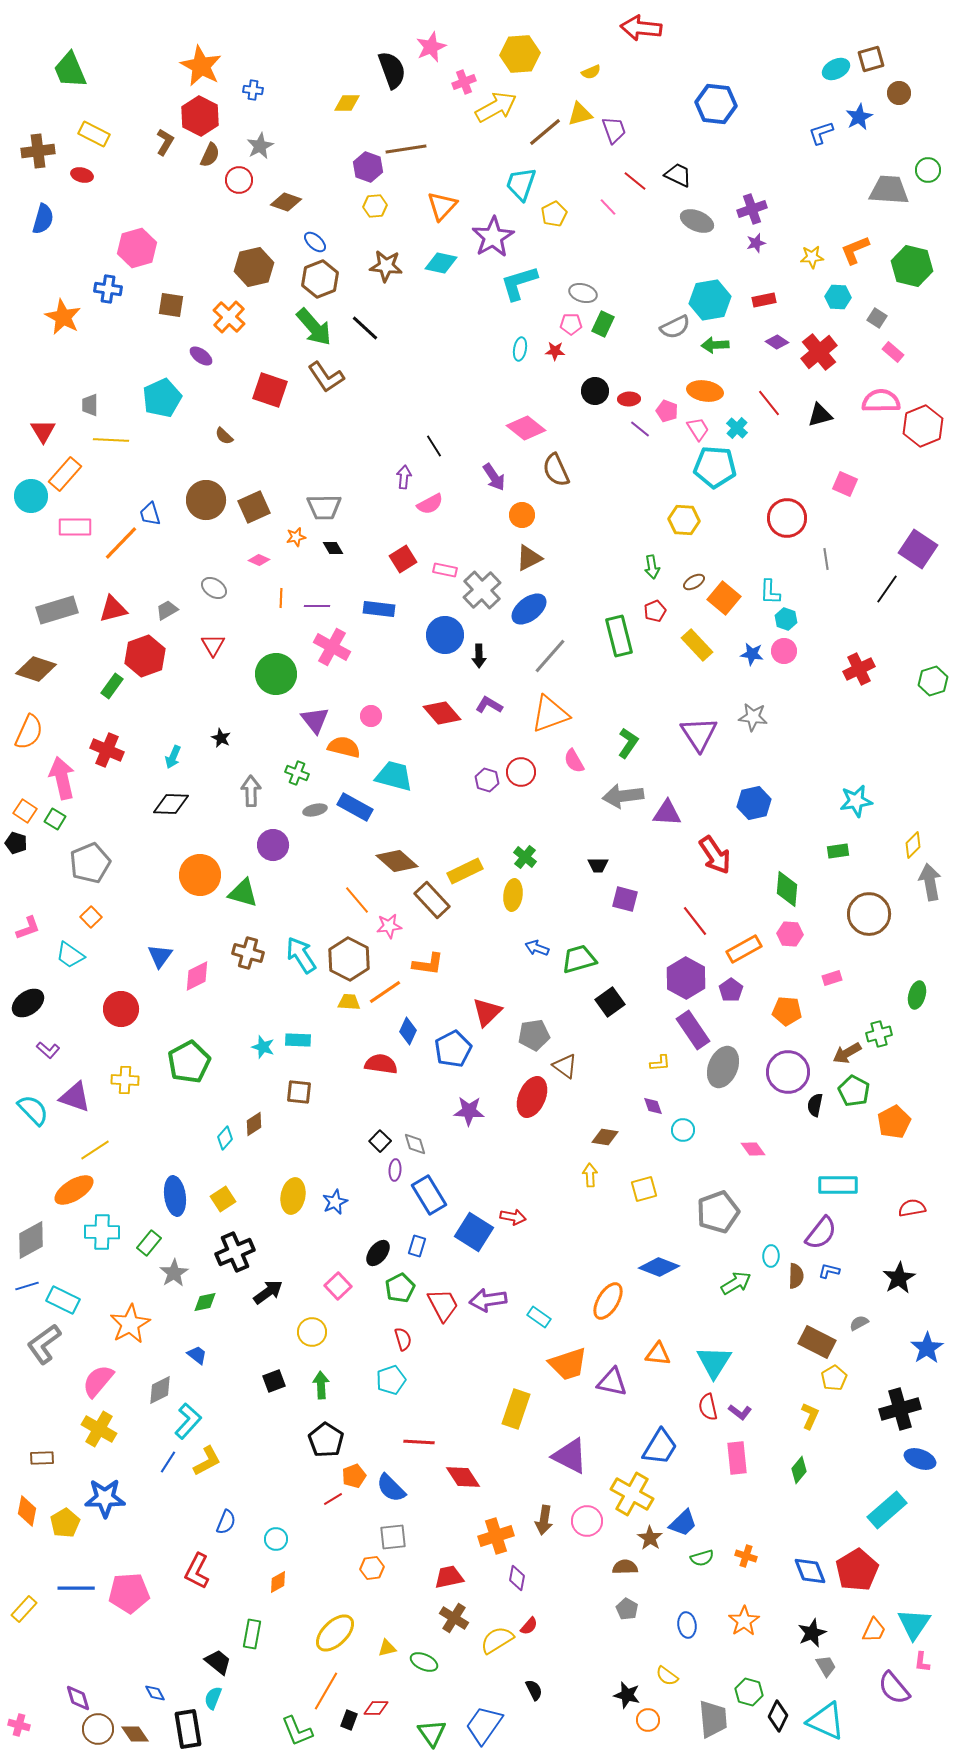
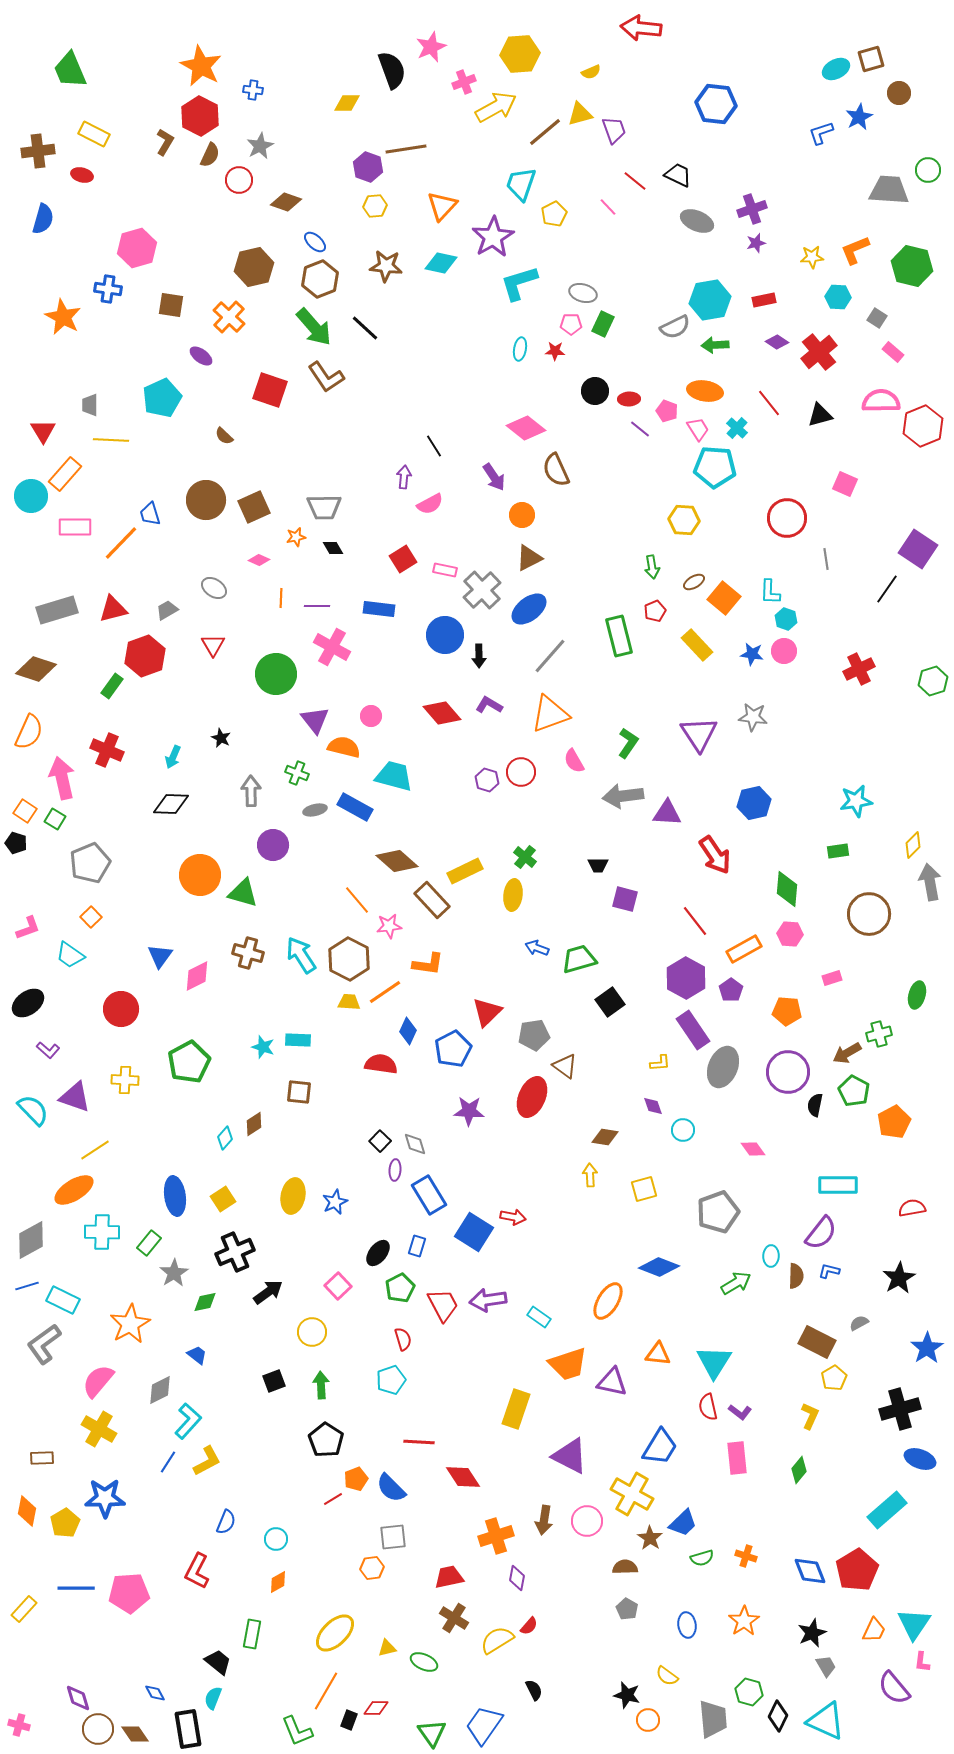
orange pentagon at (354, 1476): moved 2 px right, 3 px down
